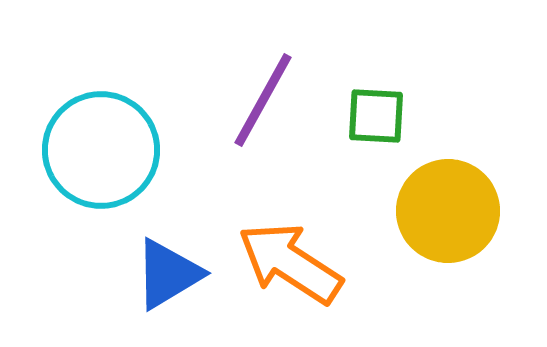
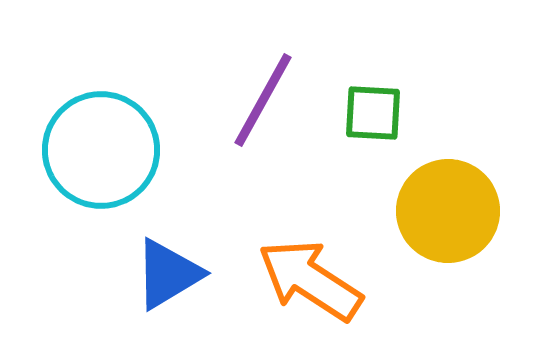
green square: moved 3 px left, 3 px up
orange arrow: moved 20 px right, 17 px down
